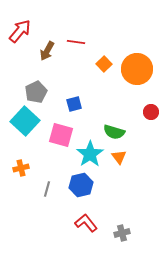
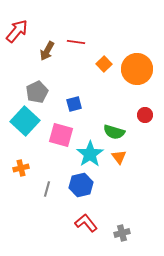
red arrow: moved 3 px left
gray pentagon: moved 1 px right
red circle: moved 6 px left, 3 px down
